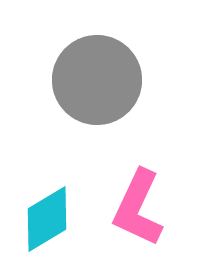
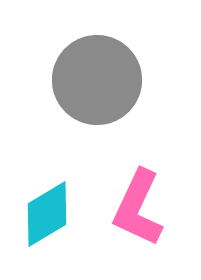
cyan diamond: moved 5 px up
